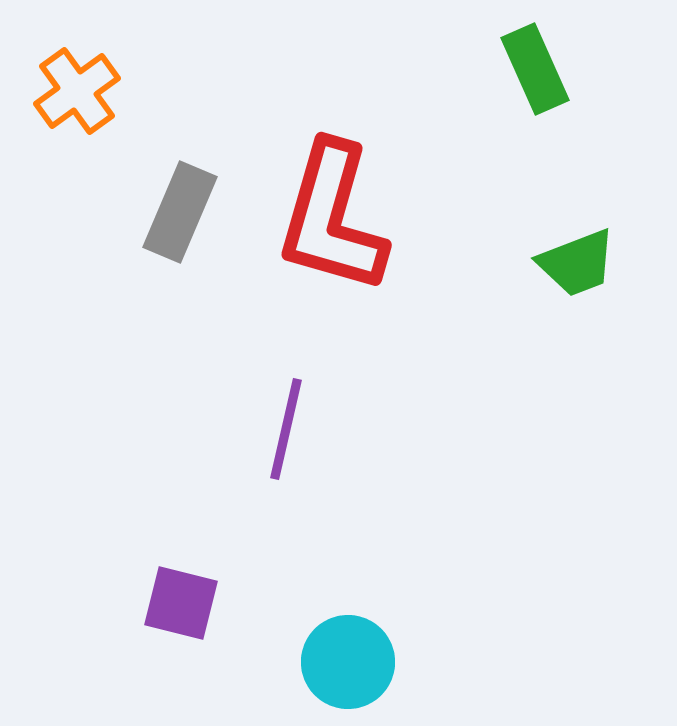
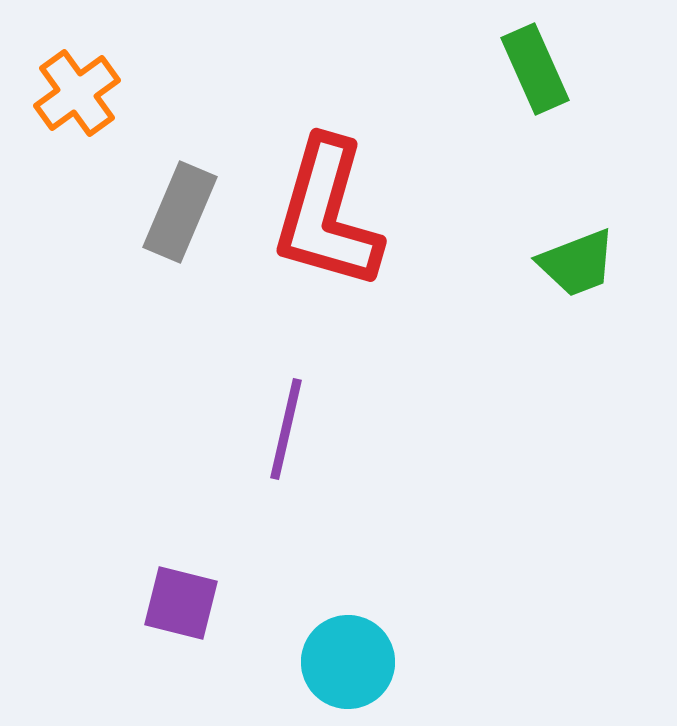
orange cross: moved 2 px down
red L-shape: moved 5 px left, 4 px up
